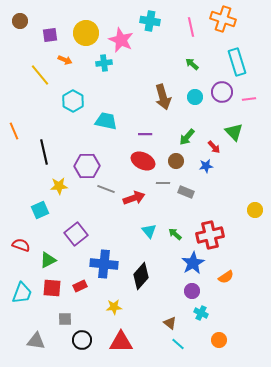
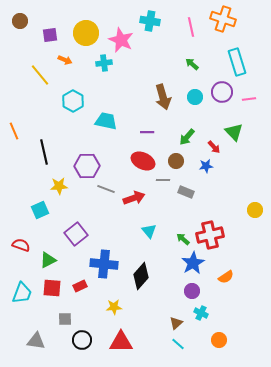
purple line at (145, 134): moved 2 px right, 2 px up
gray line at (163, 183): moved 3 px up
green arrow at (175, 234): moved 8 px right, 5 px down
brown triangle at (170, 323): moved 6 px right; rotated 40 degrees clockwise
